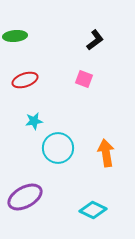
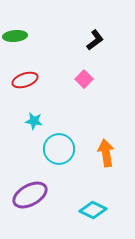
pink square: rotated 24 degrees clockwise
cyan star: rotated 18 degrees clockwise
cyan circle: moved 1 px right, 1 px down
purple ellipse: moved 5 px right, 2 px up
